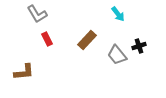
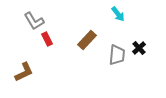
gray L-shape: moved 3 px left, 7 px down
black cross: moved 2 px down; rotated 24 degrees counterclockwise
gray trapezoid: rotated 135 degrees counterclockwise
brown L-shape: rotated 20 degrees counterclockwise
